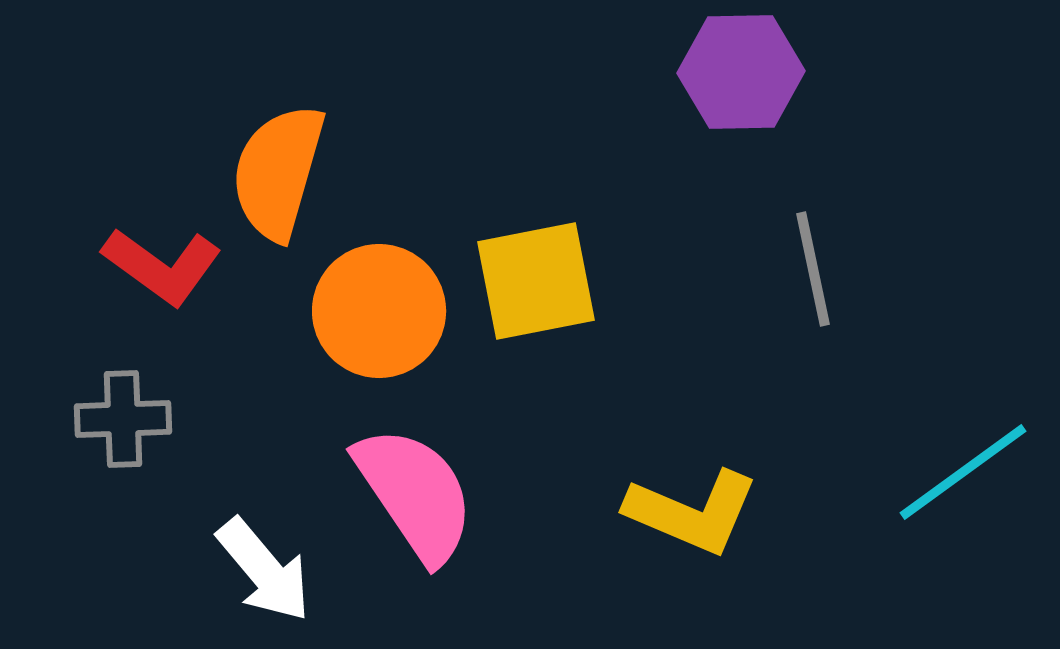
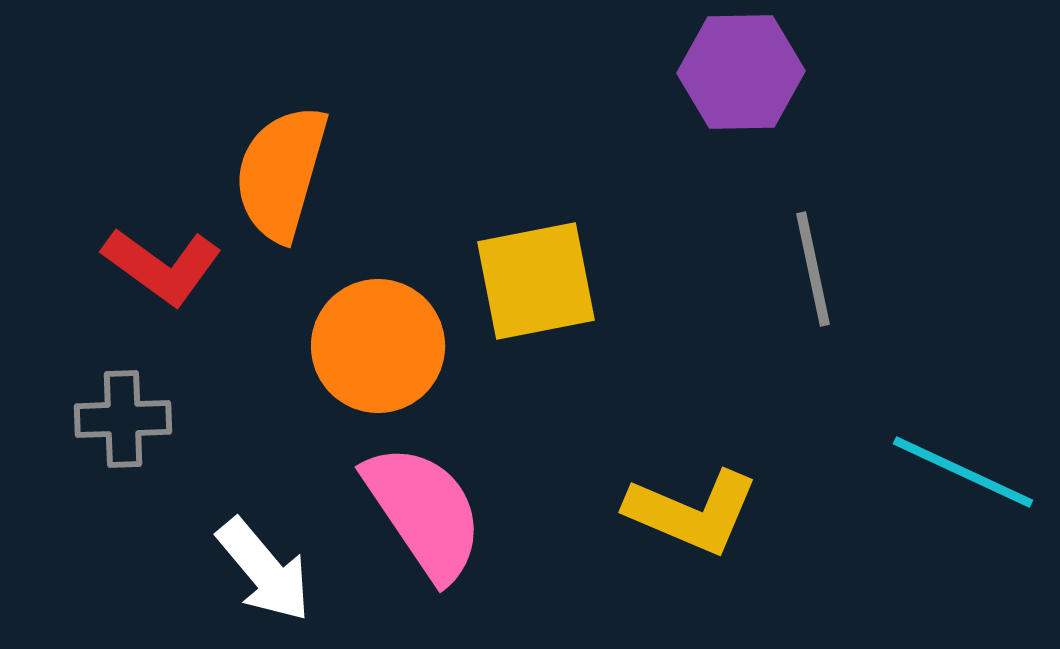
orange semicircle: moved 3 px right, 1 px down
orange circle: moved 1 px left, 35 px down
cyan line: rotated 61 degrees clockwise
pink semicircle: moved 9 px right, 18 px down
